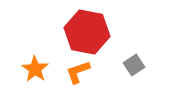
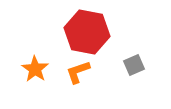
gray square: rotated 10 degrees clockwise
